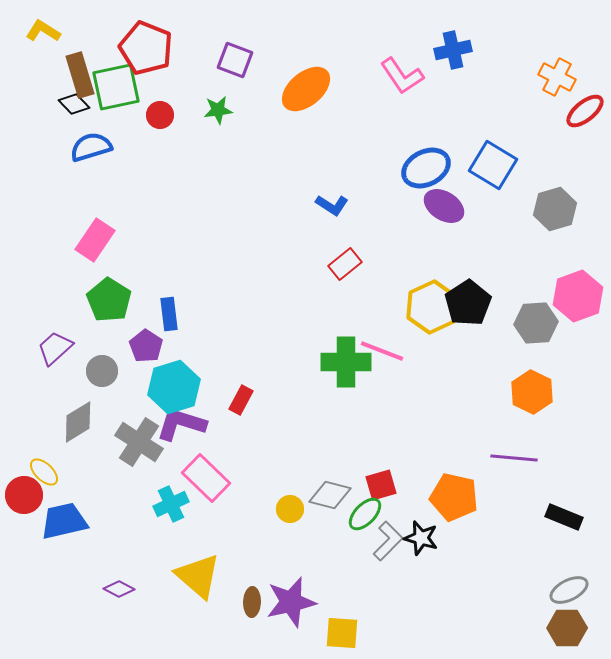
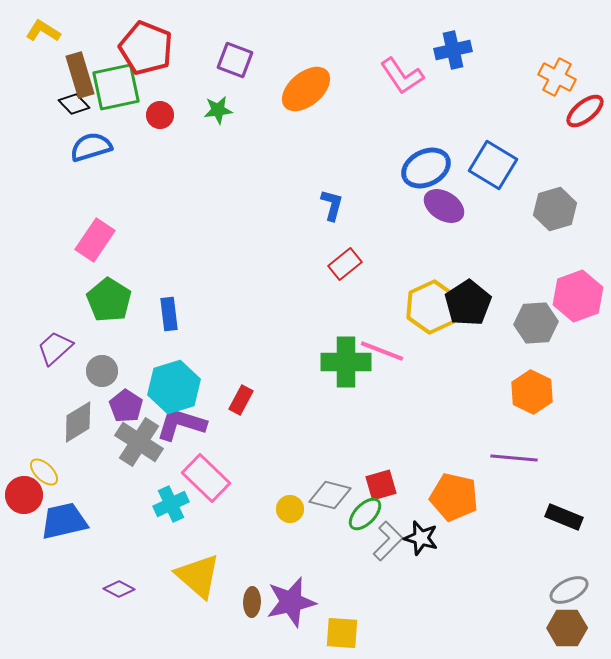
blue L-shape at (332, 205): rotated 108 degrees counterclockwise
purple pentagon at (146, 346): moved 20 px left, 60 px down
